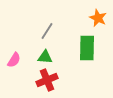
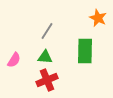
green rectangle: moved 2 px left, 3 px down
